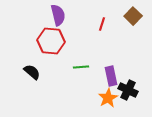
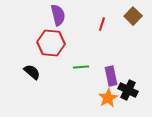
red hexagon: moved 2 px down
